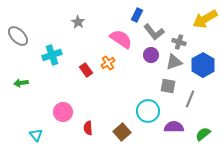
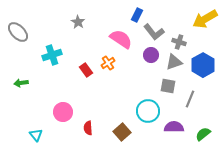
gray ellipse: moved 4 px up
